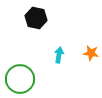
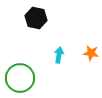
green circle: moved 1 px up
